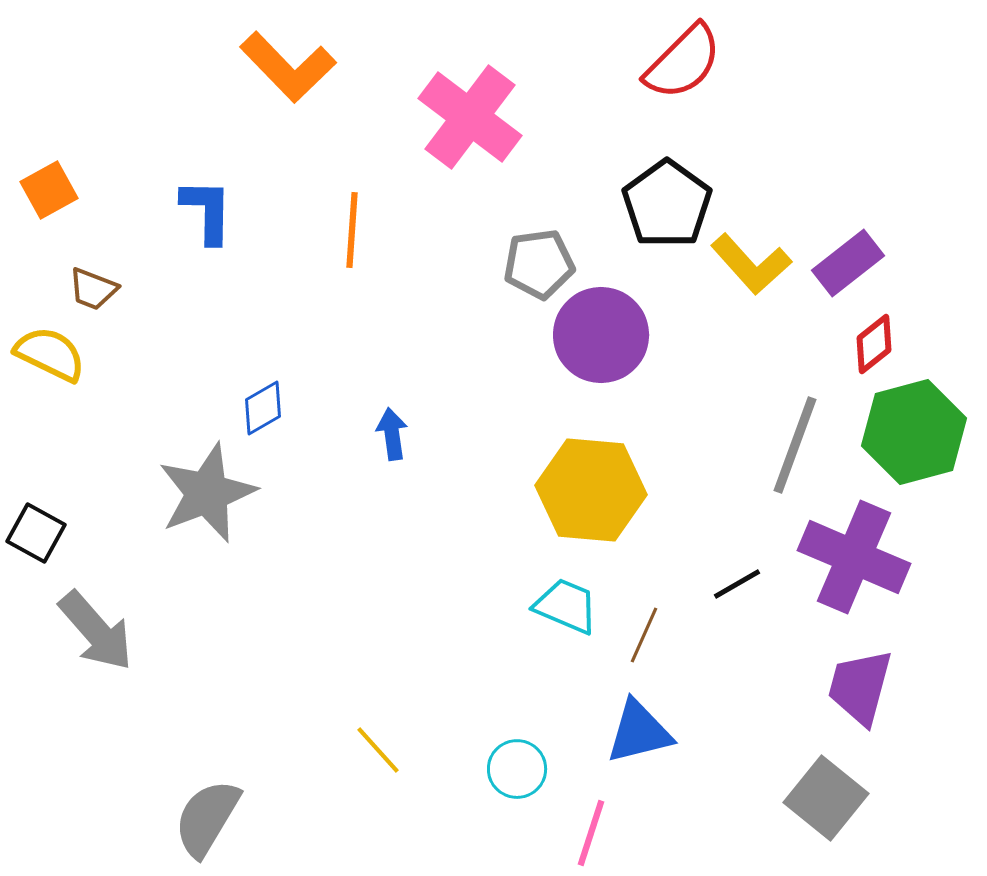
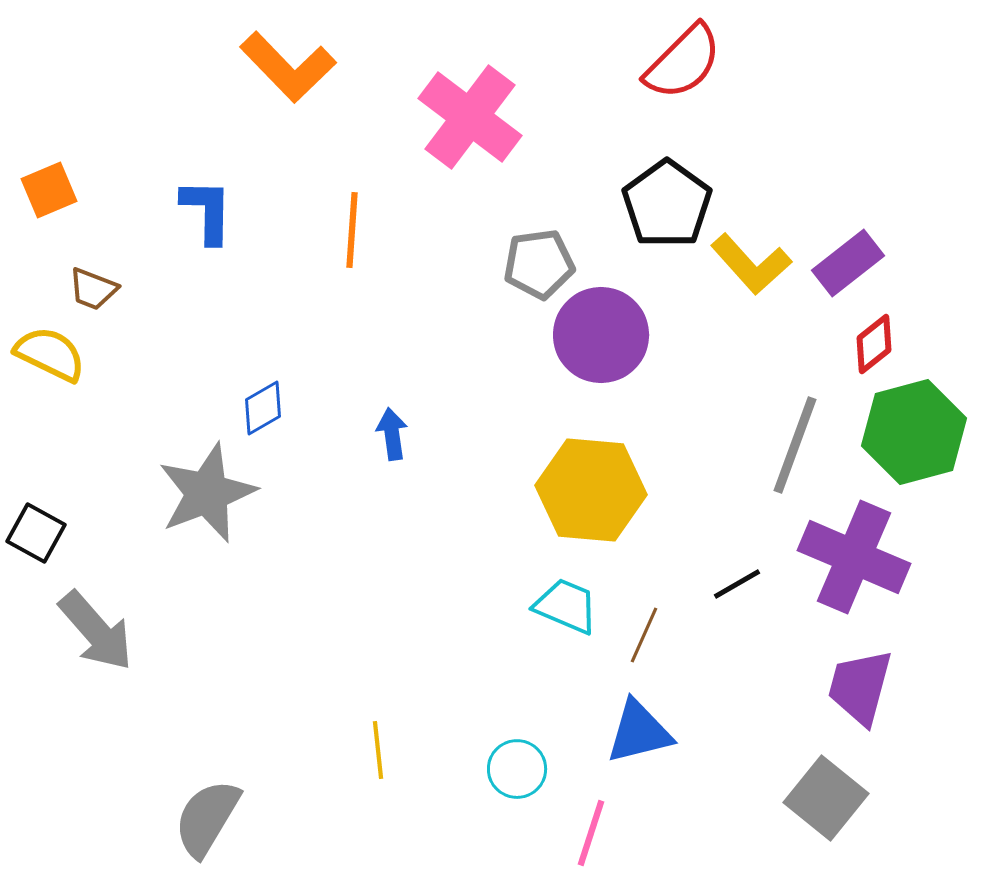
orange square: rotated 6 degrees clockwise
yellow line: rotated 36 degrees clockwise
